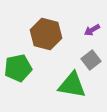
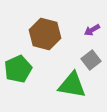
brown hexagon: moved 1 px left
green pentagon: moved 1 px down; rotated 12 degrees counterclockwise
